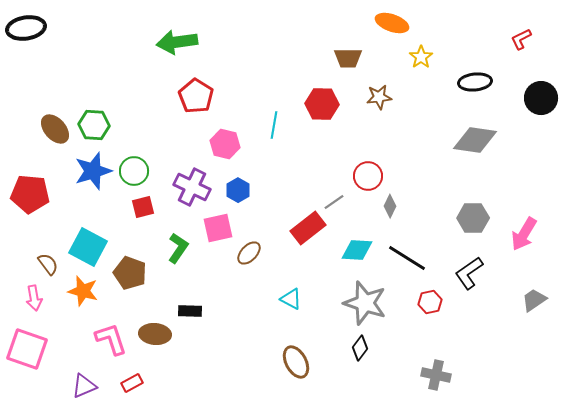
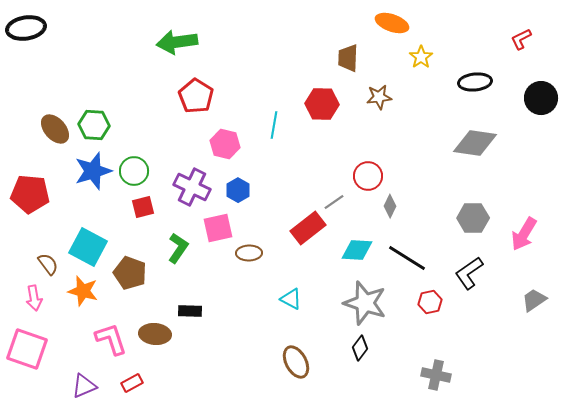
brown trapezoid at (348, 58): rotated 92 degrees clockwise
gray diamond at (475, 140): moved 3 px down
brown ellipse at (249, 253): rotated 45 degrees clockwise
